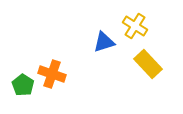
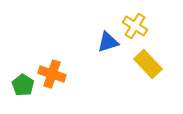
blue triangle: moved 4 px right
